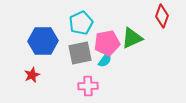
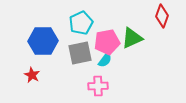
pink pentagon: moved 1 px up
red star: rotated 21 degrees counterclockwise
pink cross: moved 10 px right
